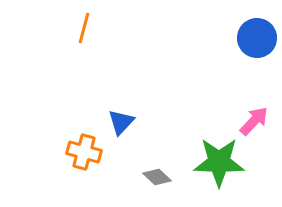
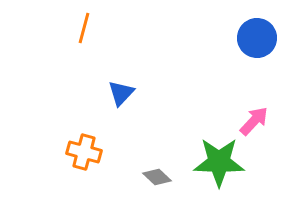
blue triangle: moved 29 px up
